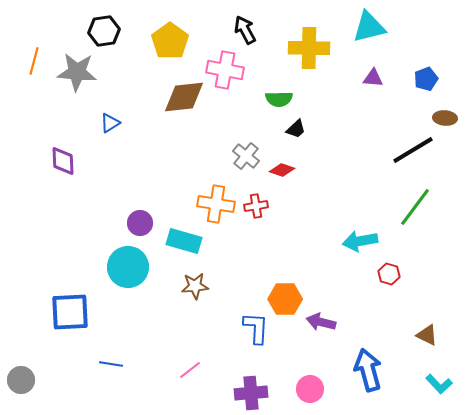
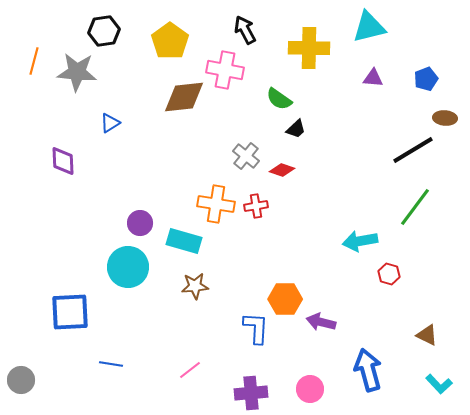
green semicircle: rotated 36 degrees clockwise
